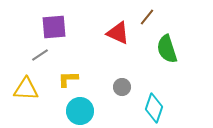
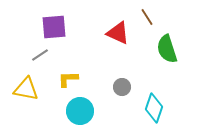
brown line: rotated 72 degrees counterclockwise
yellow triangle: rotated 8 degrees clockwise
